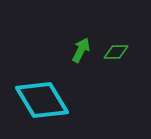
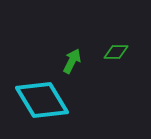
green arrow: moved 9 px left, 11 px down
